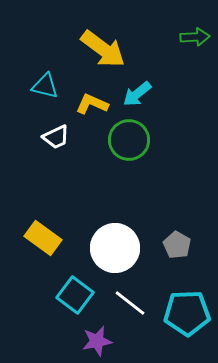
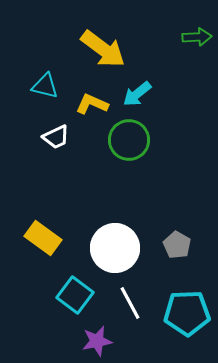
green arrow: moved 2 px right
white line: rotated 24 degrees clockwise
